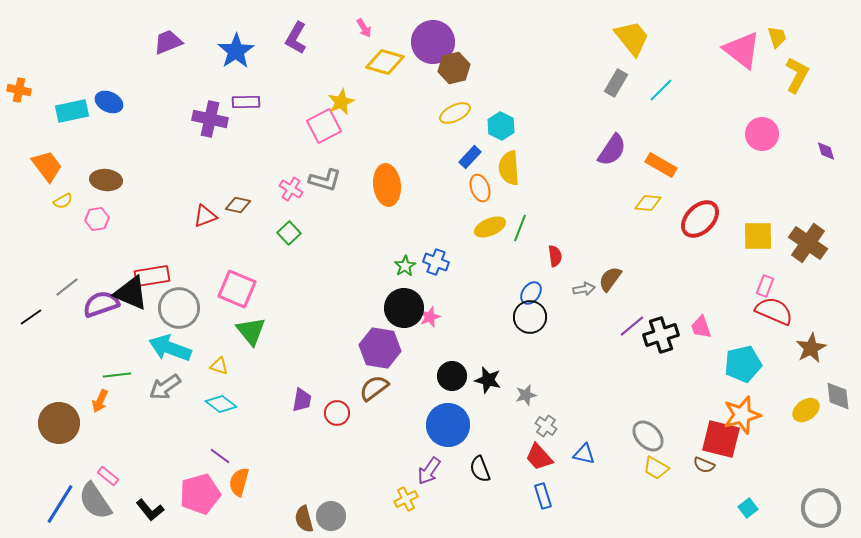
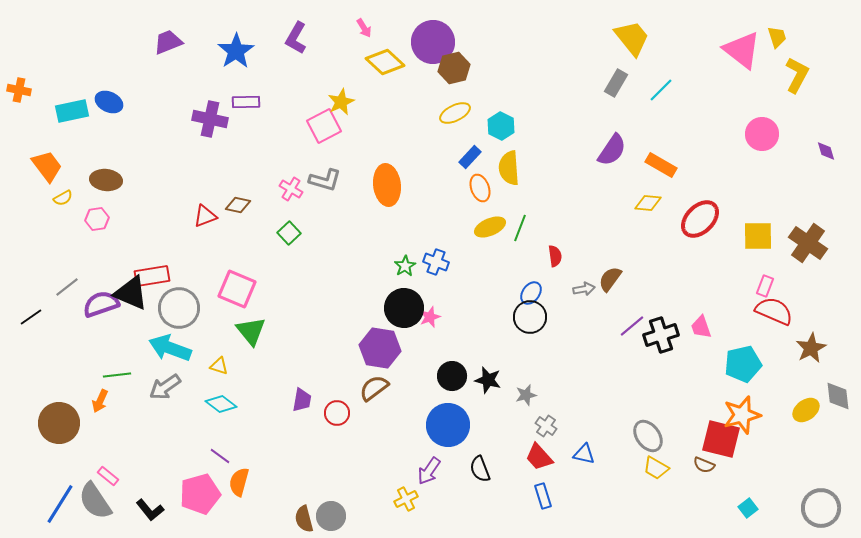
yellow diamond at (385, 62): rotated 27 degrees clockwise
yellow semicircle at (63, 201): moved 3 px up
gray ellipse at (648, 436): rotated 8 degrees clockwise
